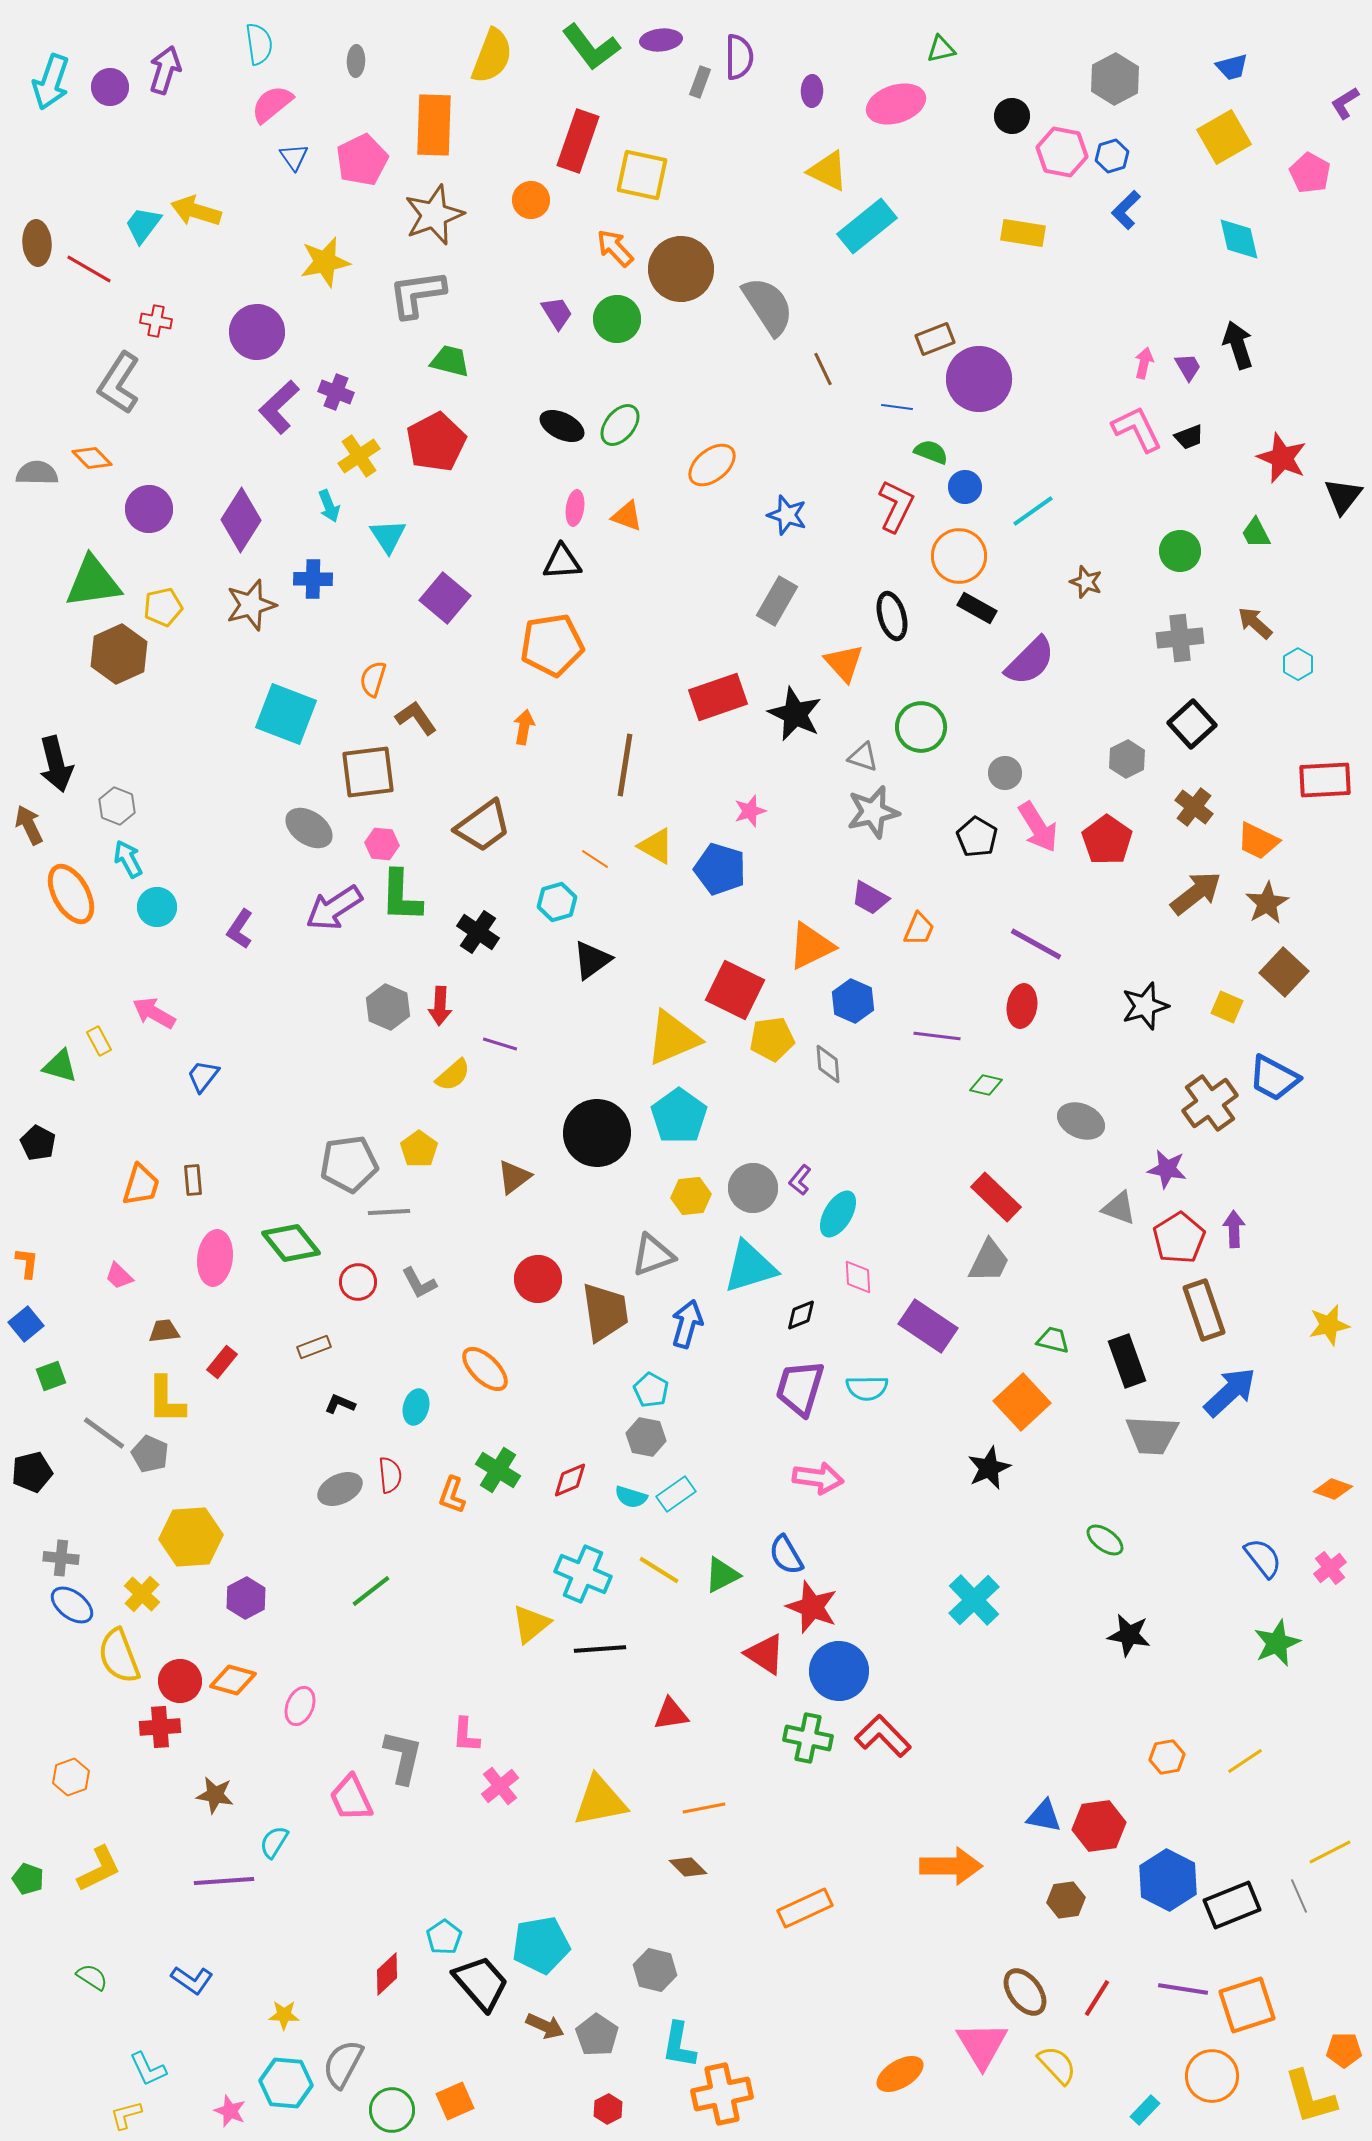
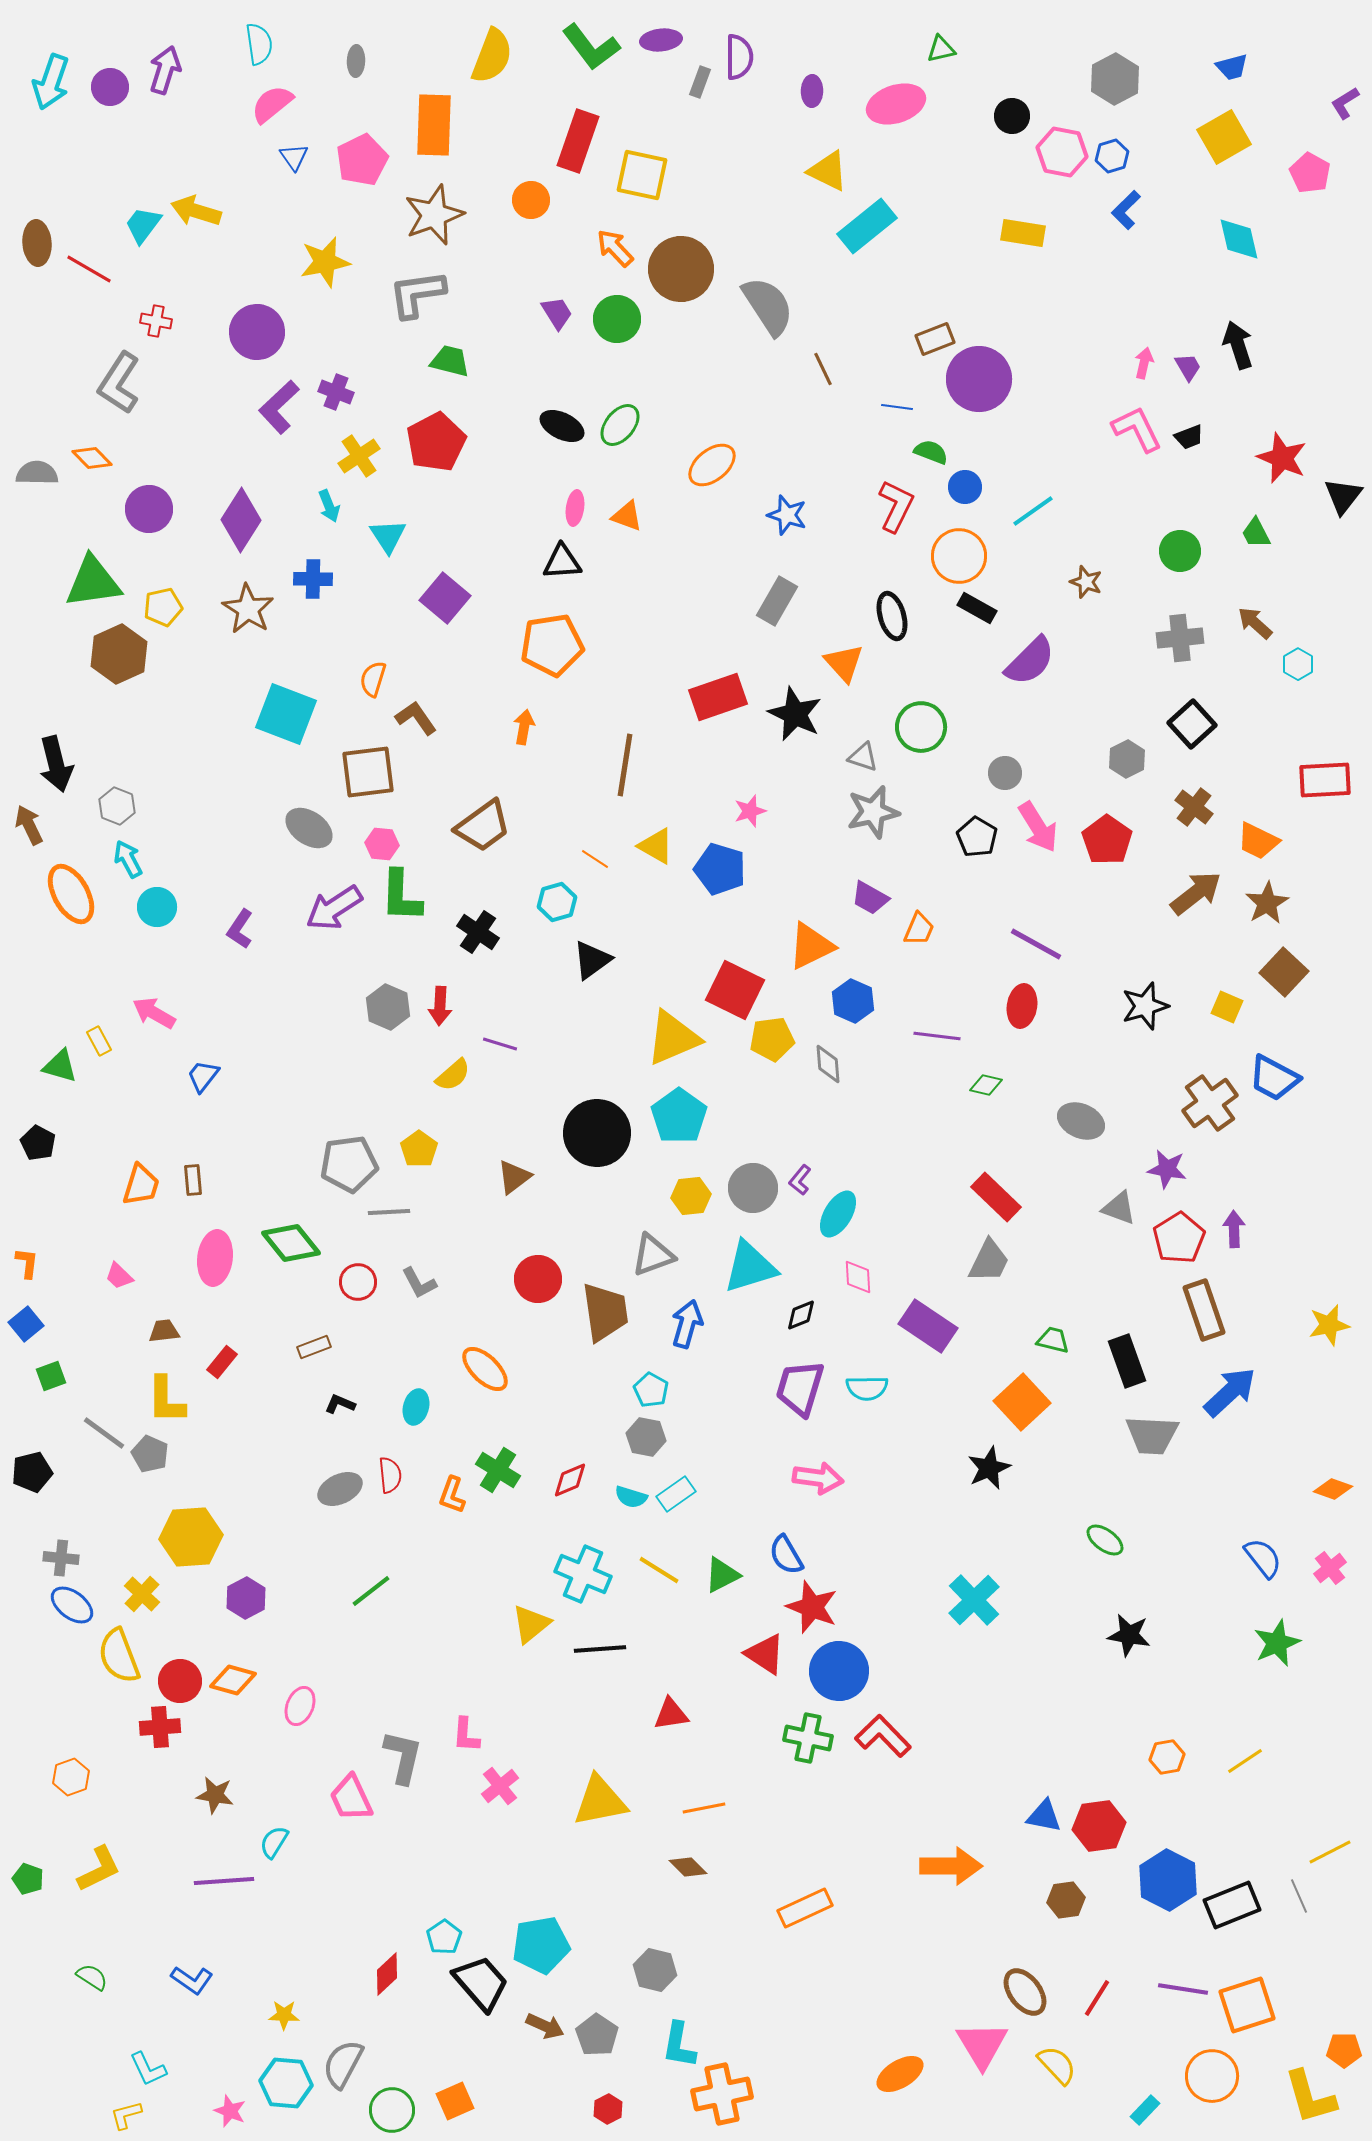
brown star at (251, 605): moved 3 px left, 4 px down; rotated 24 degrees counterclockwise
